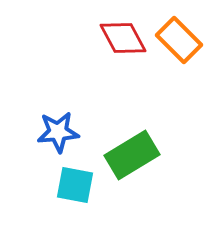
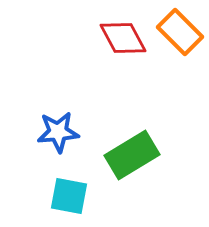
orange rectangle: moved 1 px right, 8 px up
cyan square: moved 6 px left, 11 px down
